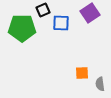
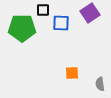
black square: rotated 24 degrees clockwise
orange square: moved 10 px left
